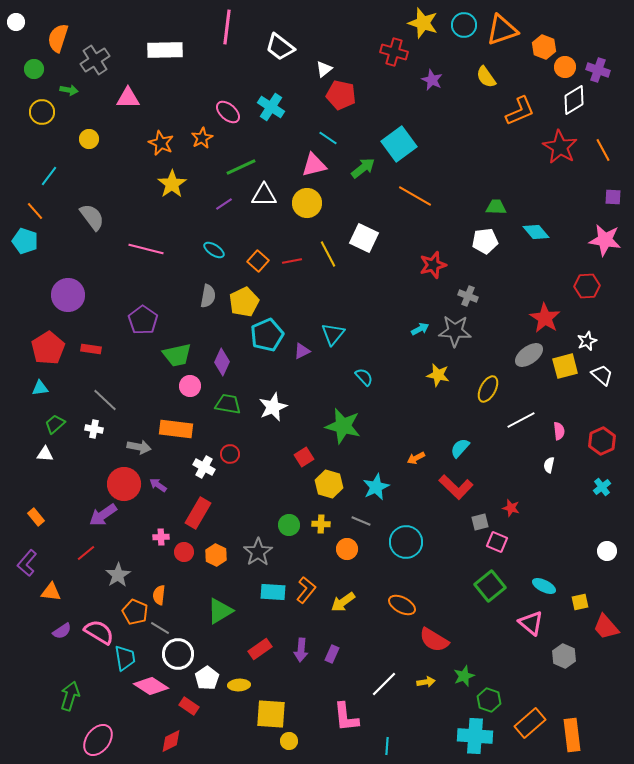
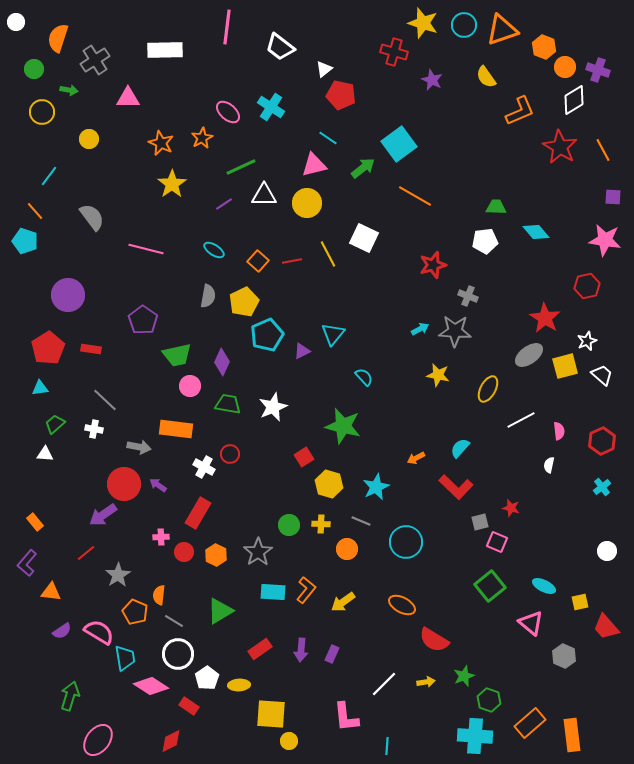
red hexagon at (587, 286): rotated 10 degrees counterclockwise
orange rectangle at (36, 517): moved 1 px left, 5 px down
gray line at (160, 628): moved 14 px right, 7 px up
